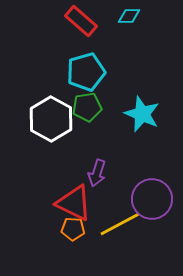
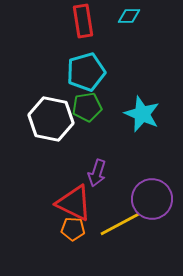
red rectangle: moved 2 px right; rotated 40 degrees clockwise
white hexagon: rotated 18 degrees counterclockwise
